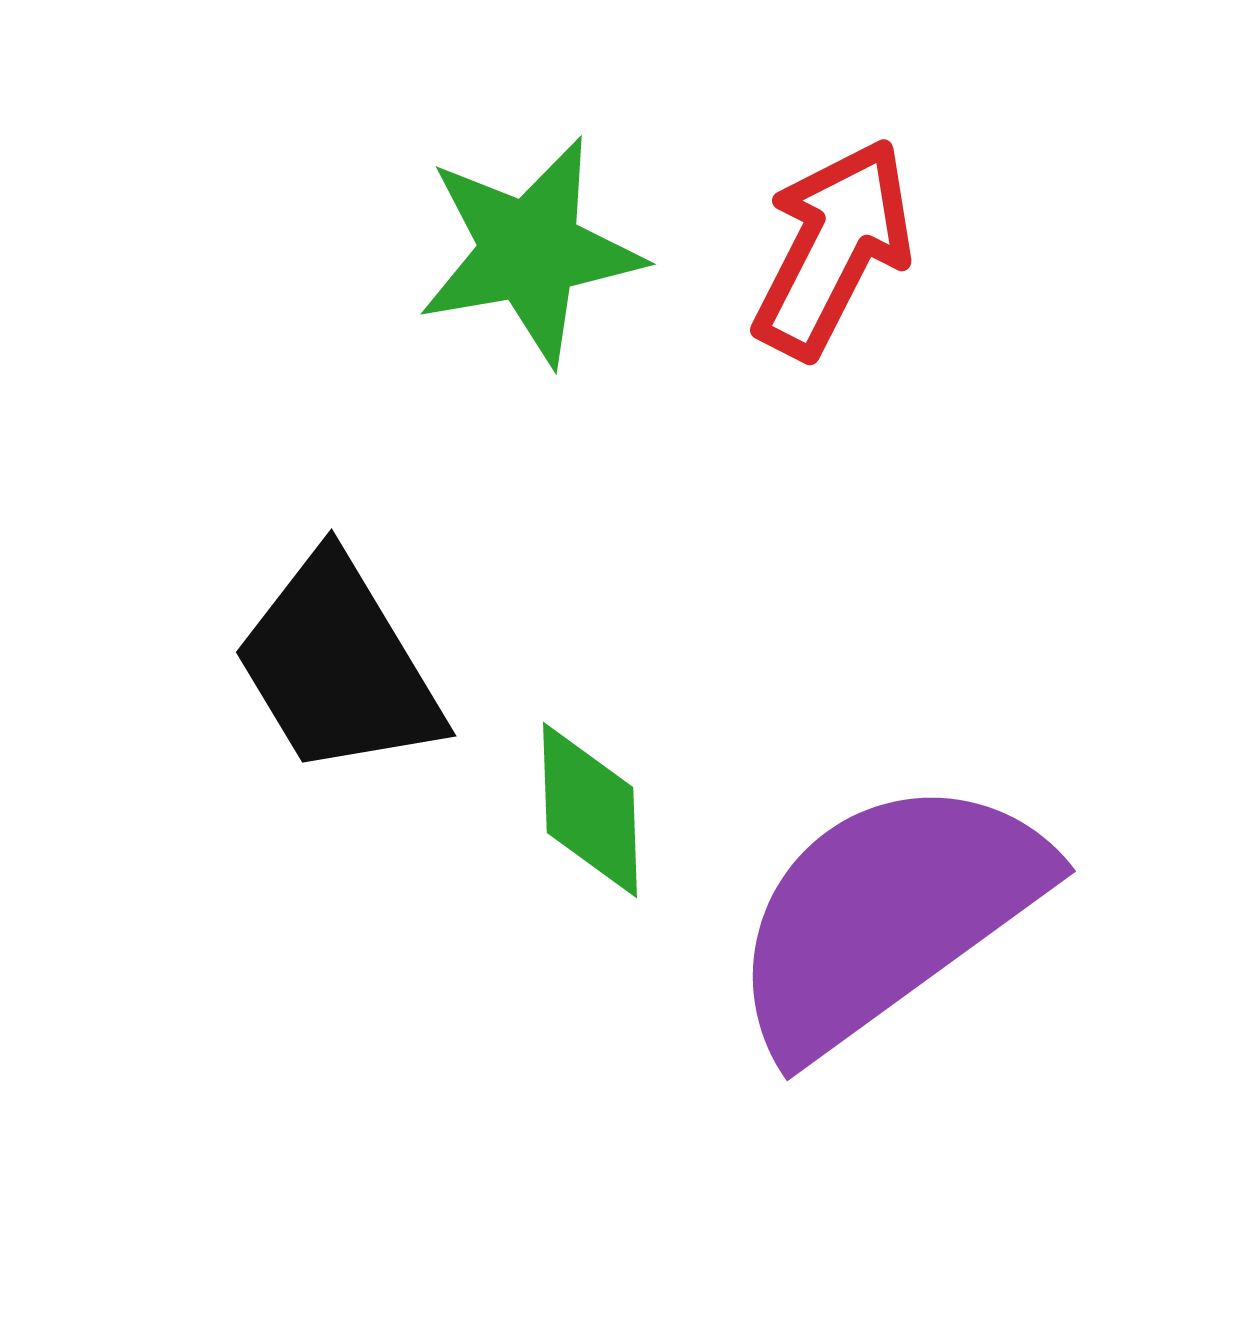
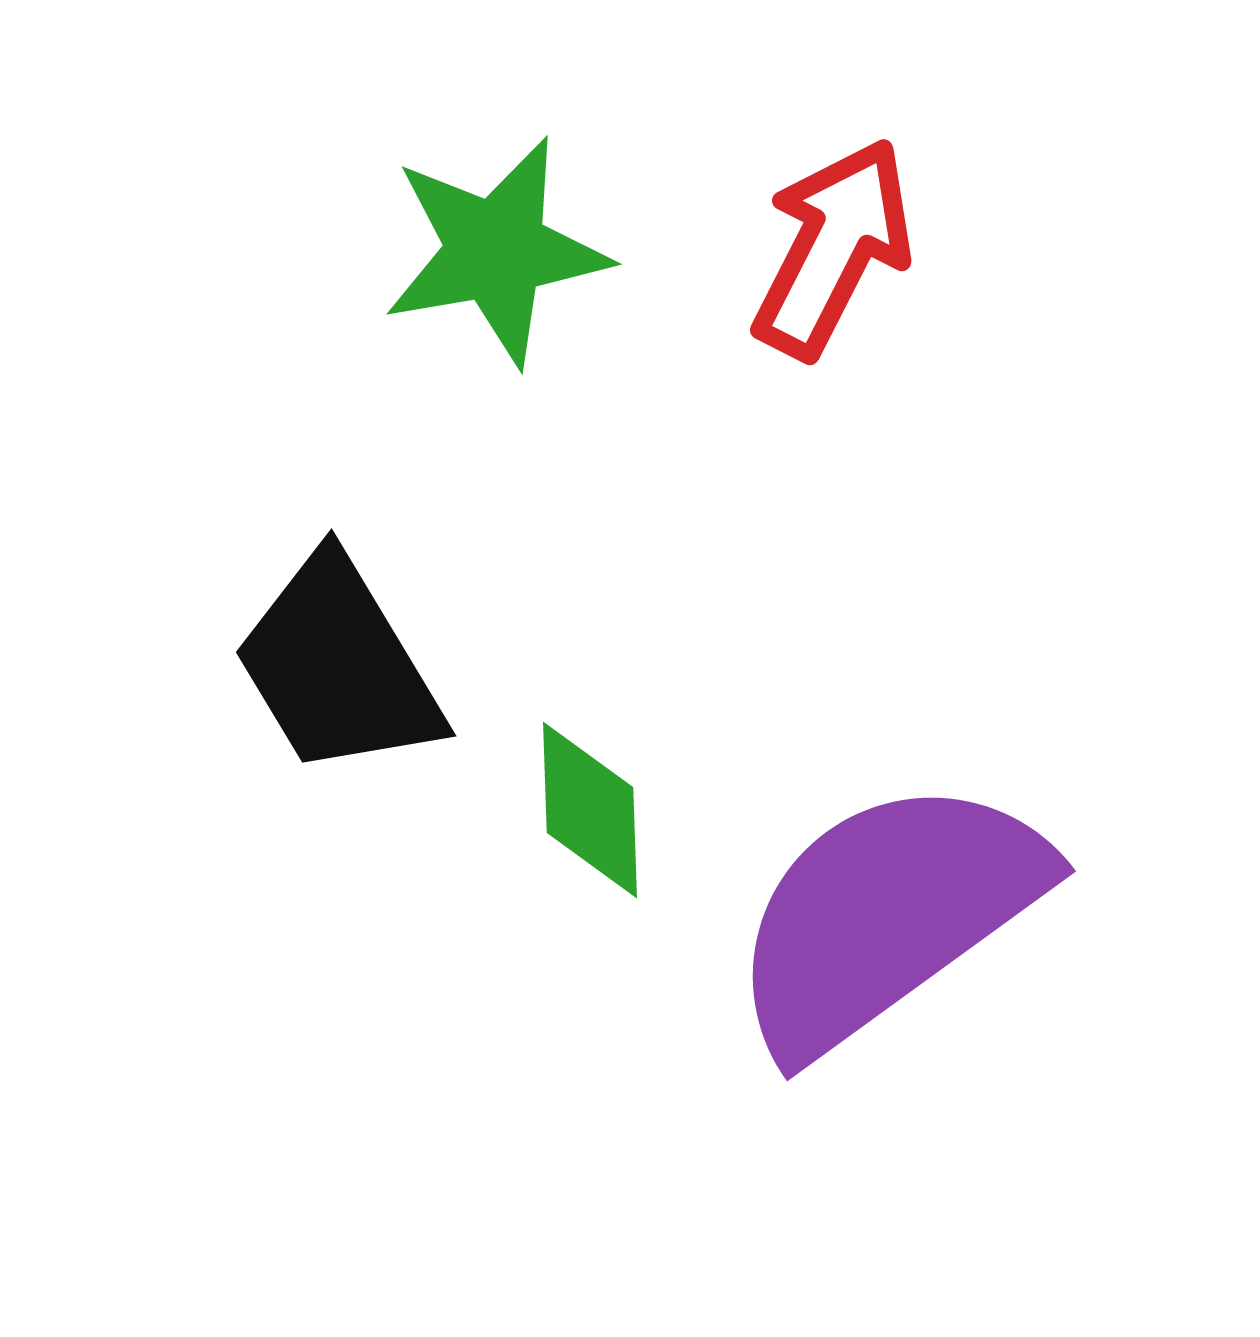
green star: moved 34 px left
